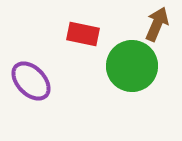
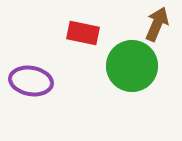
red rectangle: moved 1 px up
purple ellipse: rotated 36 degrees counterclockwise
